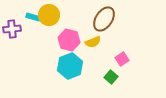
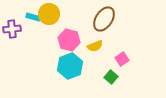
yellow circle: moved 1 px up
yellow semicircle: moved 2 px right, 4 px down
